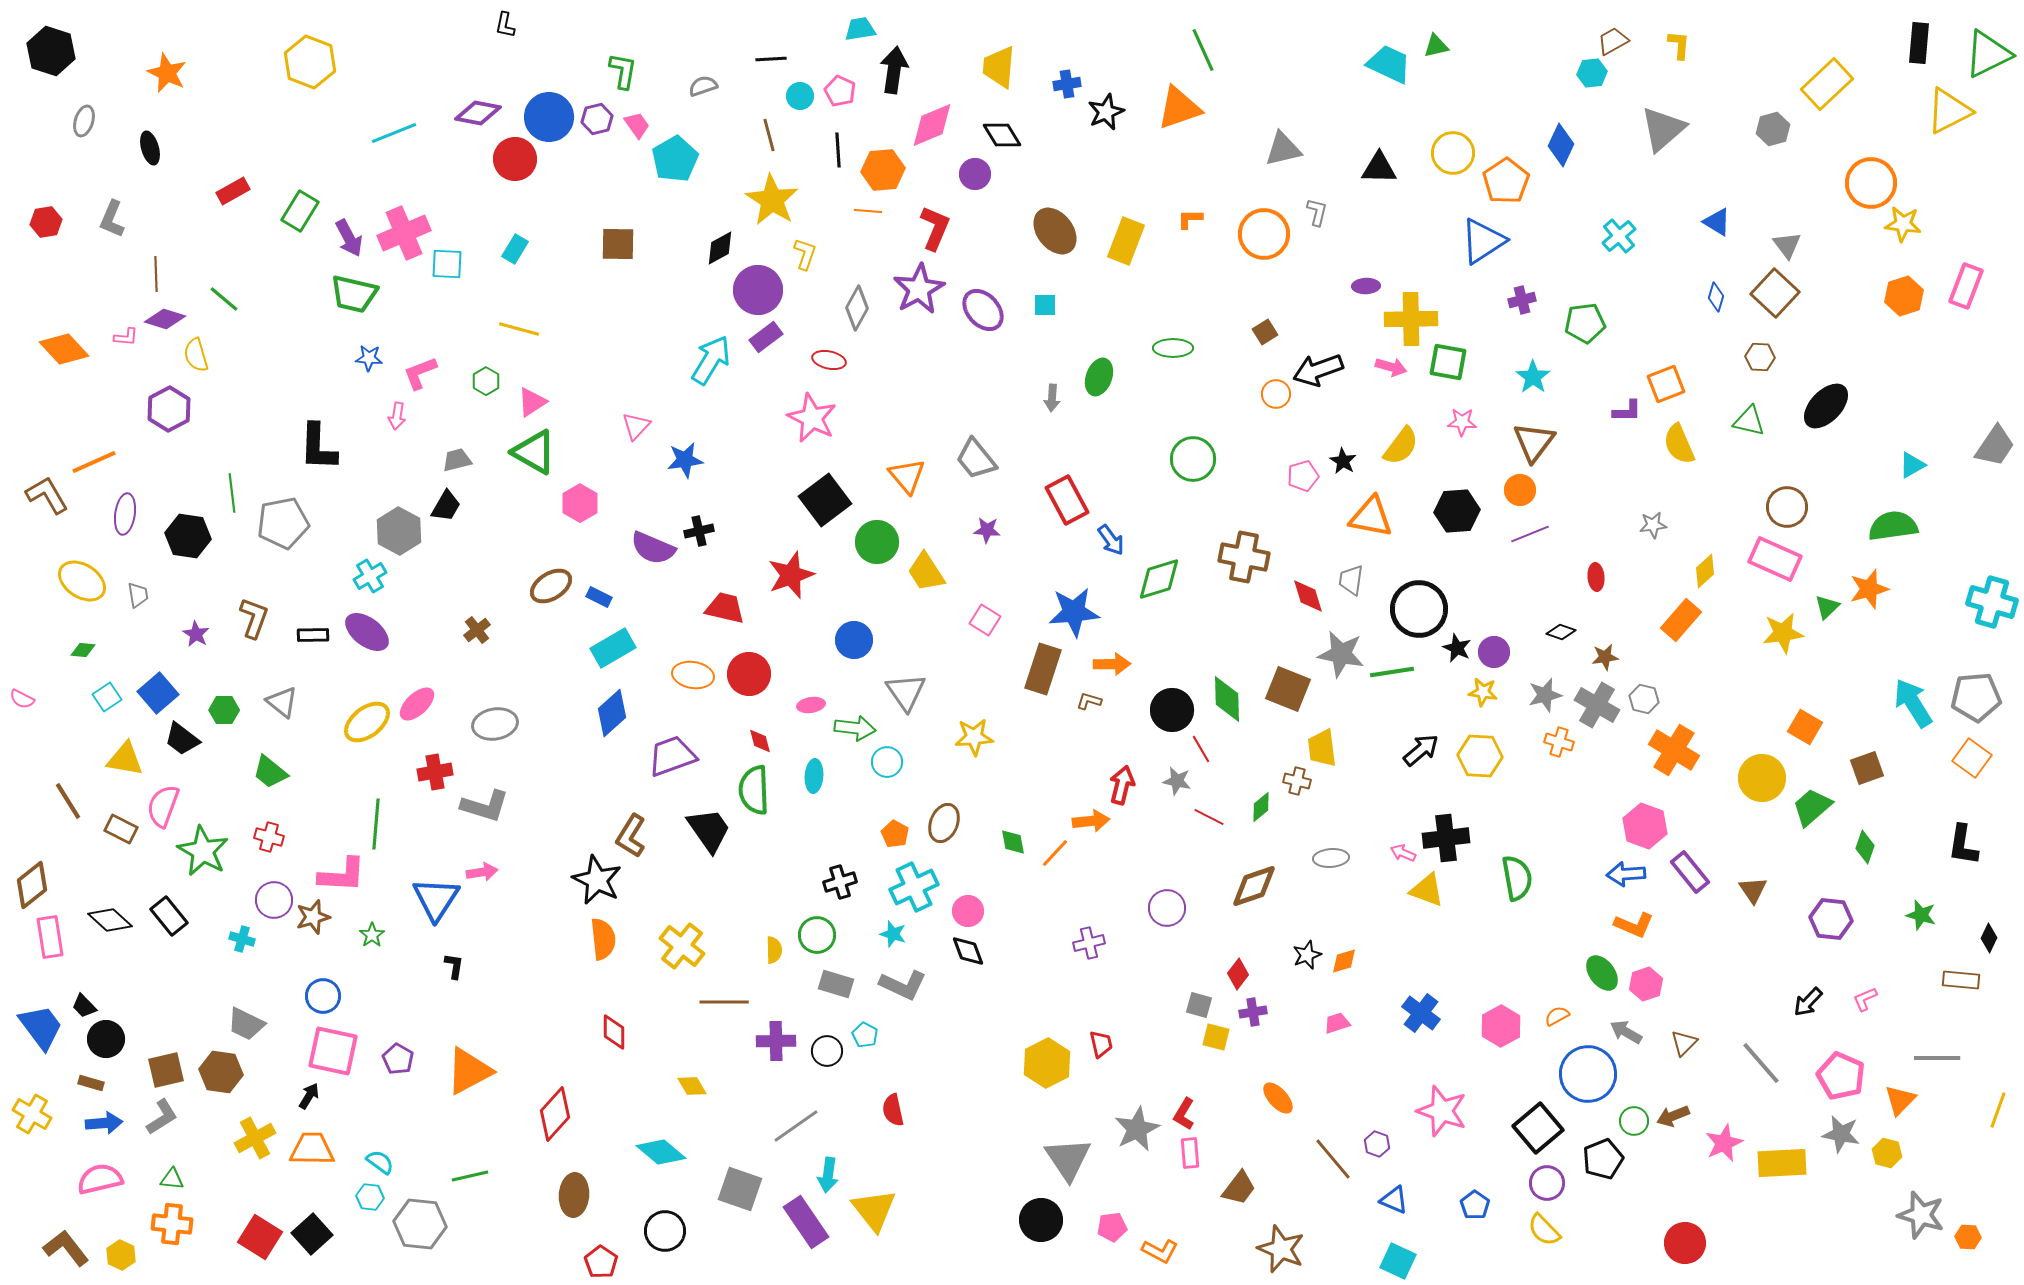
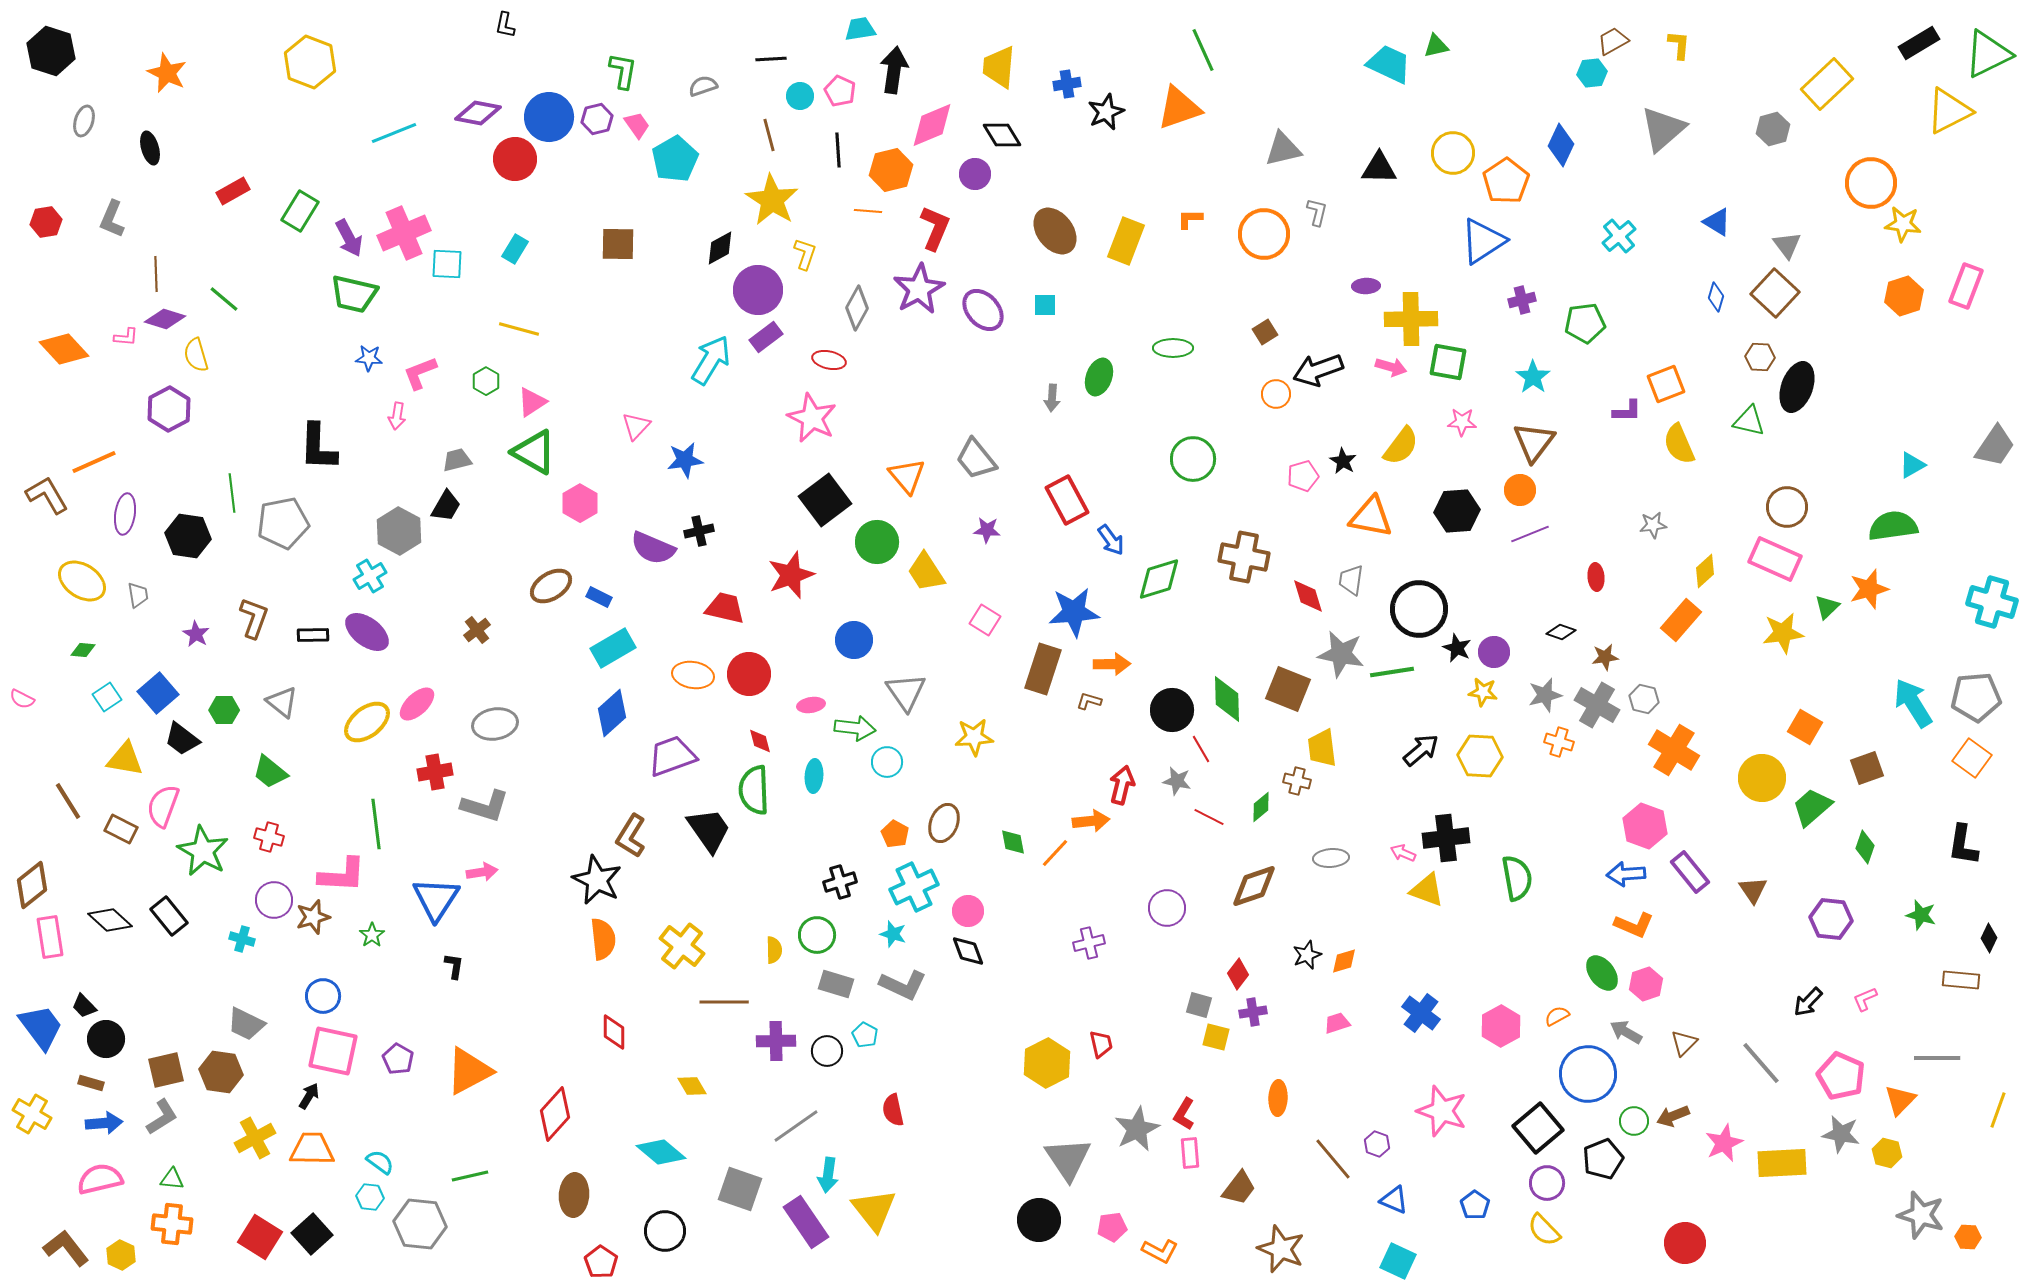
black rectangle at (1919, 43): rotated 54 degrees clockwise
orange hexagon at (883, 170): moved 8 px right; rotated 9 degrees counterclockwise
black ellipse at (1826, 406): moved 29 px left, 19 px up; rotated 24 degrees counterclockwise
green line at (376, 824): rotated 12 degrees counterclockwise
orange ellipse at (1278, 1098): rotated 44 degrees clockwise
black circle at (1041, 1220): moved 2 px left
